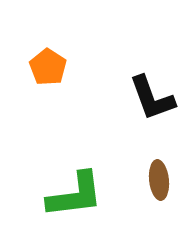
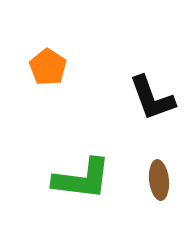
green L-shape: moved 7 px right, 16 px up; rotated 14 degrees clockwise
